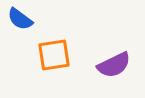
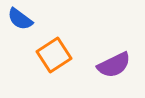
orange square: rotated 24 degrees counterclockwise
